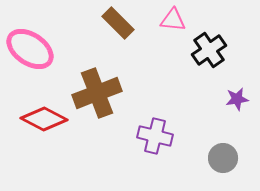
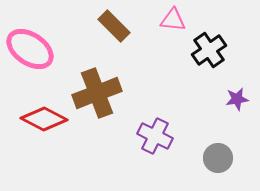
brown rectangle: moved 4 px left, 3 px down
purple cross: rotated 12 degrees clockwise
gray circle: moved 5 px left
